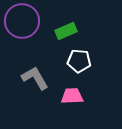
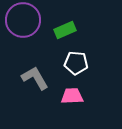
purple circle: moved 1 px right, 1 px up
green rectangle: moved 1 px left, 1 px up
white pentagon: moved 3 px left, 2 px down
